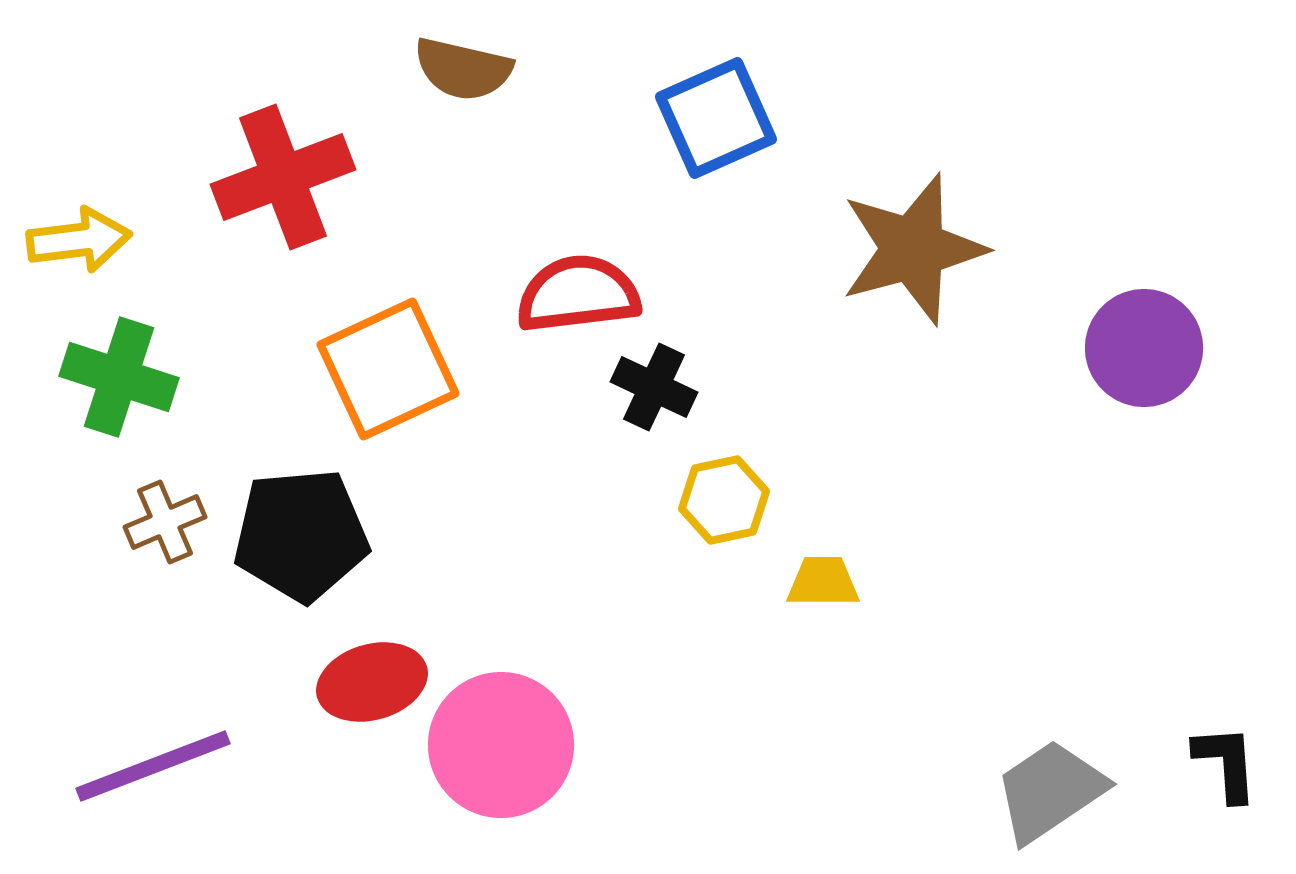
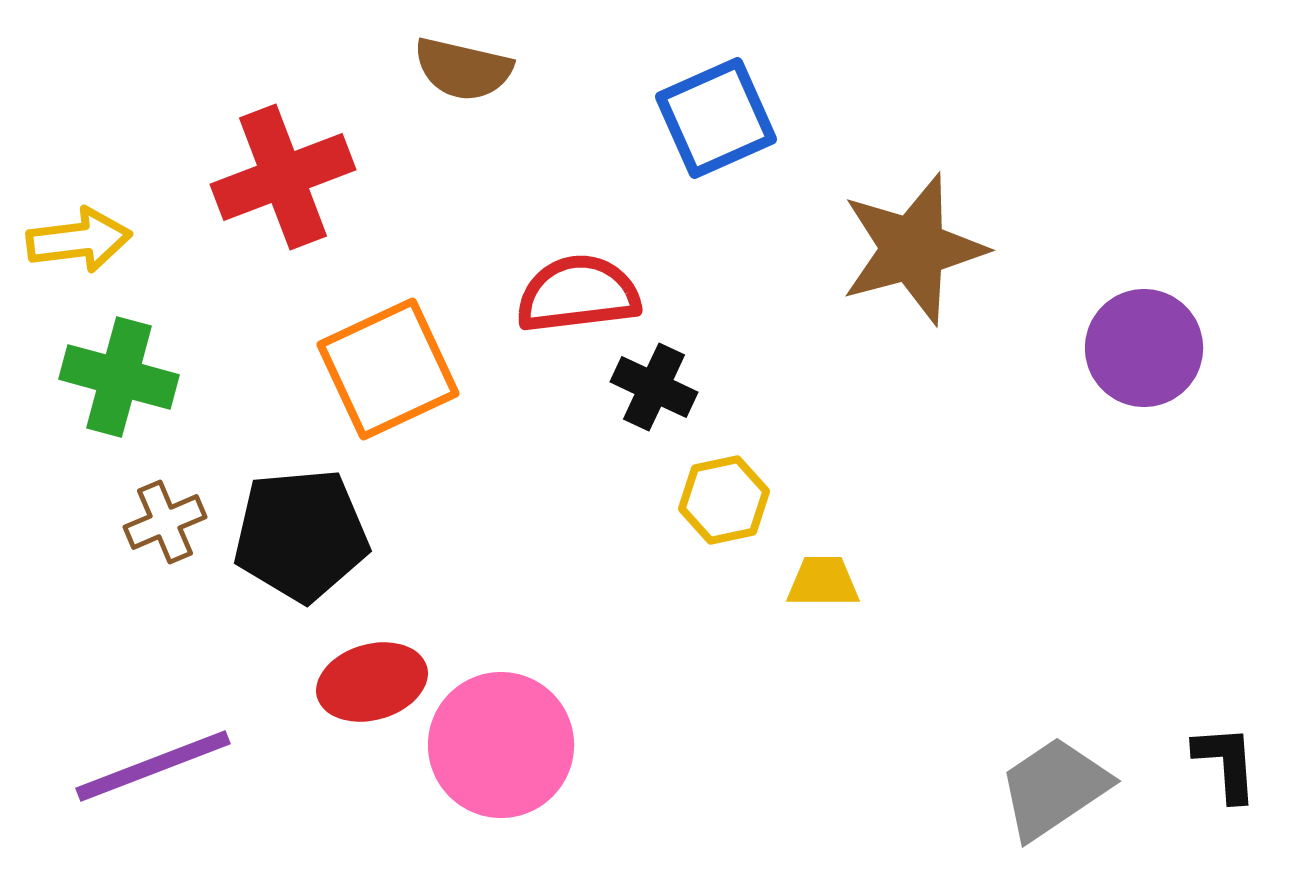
green cross: rotated 3 degrees counterclockwise
gray trapezoid: moved 4 px right, 3 px up
